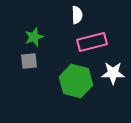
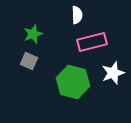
green star: moved 1 px left, 3 px up
gray square: rotated 30 degrees clockwise
white star: rotated 20 degrees counterclockwise
green hexagon: moved 3 px left, 1 px down
